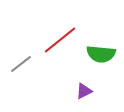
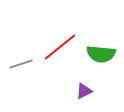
red line: moved 7 px down
gray line: rotated 20 degrees clockwise
